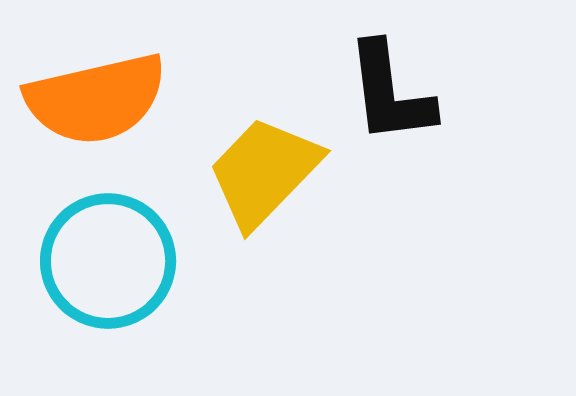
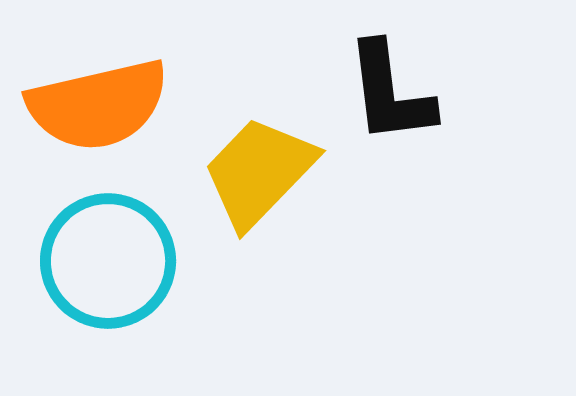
orange semicircle: moved 2 px right, 6 px down
yellow trapezoid: moved 5 px left
